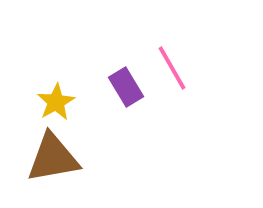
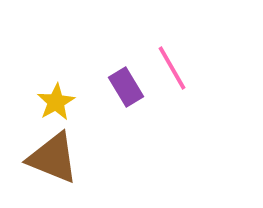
brown triangle: rotated 32 degrees clockwise
